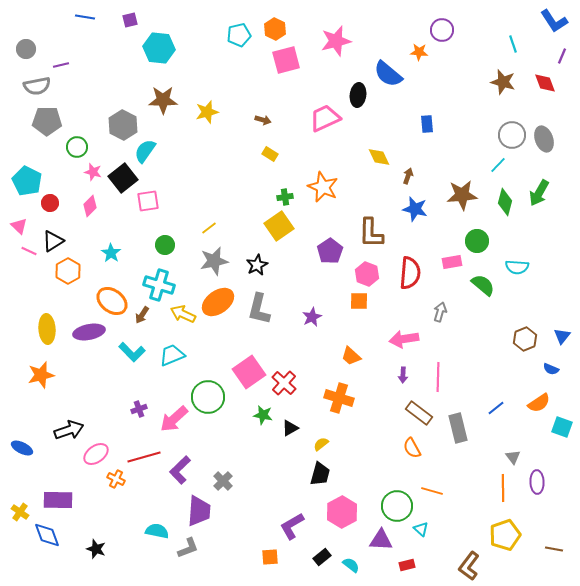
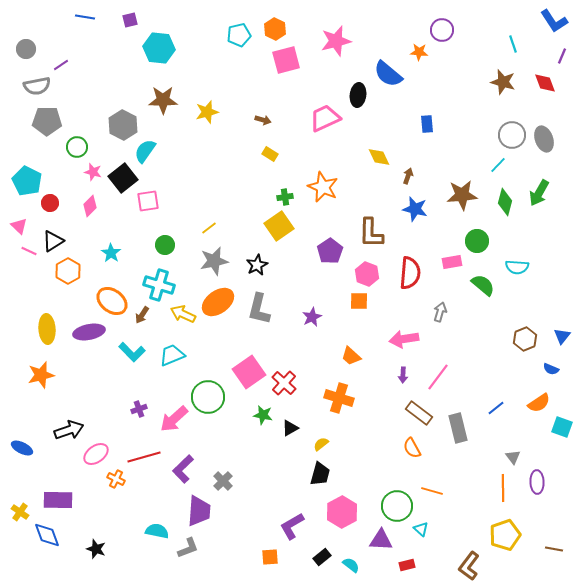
purple line at (61, 65): rotated 21 degrees counterclockwise
pink line at (438, 377): rotated 36 degrees clockwise
purple L-shape at (180, 470): moved 3 px right, 1 px up
